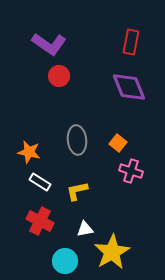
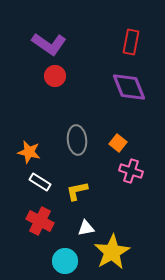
red circle: moved 4 px left
white triangle: moved 1 px right, 1 px up
